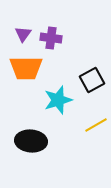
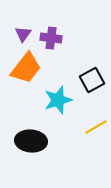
orange trapezoid: rotated 52 degrees counterclockwise
yellow line: moved 2 px down
